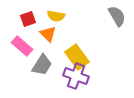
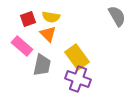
yellow semicircle: moved 5 px left, 1 px down
gray trapezoid: rotated 20 degrees counterclockwise
purple cross: moved 2 px right, 3 px down
